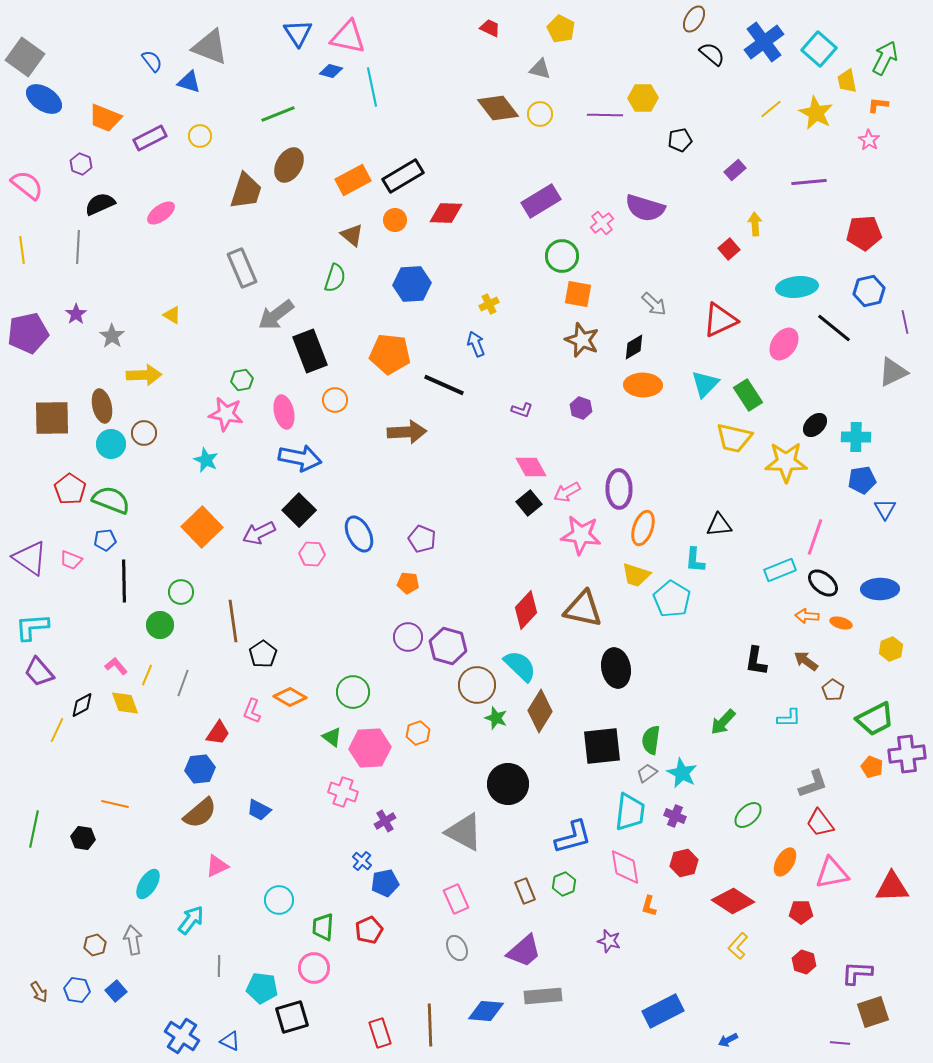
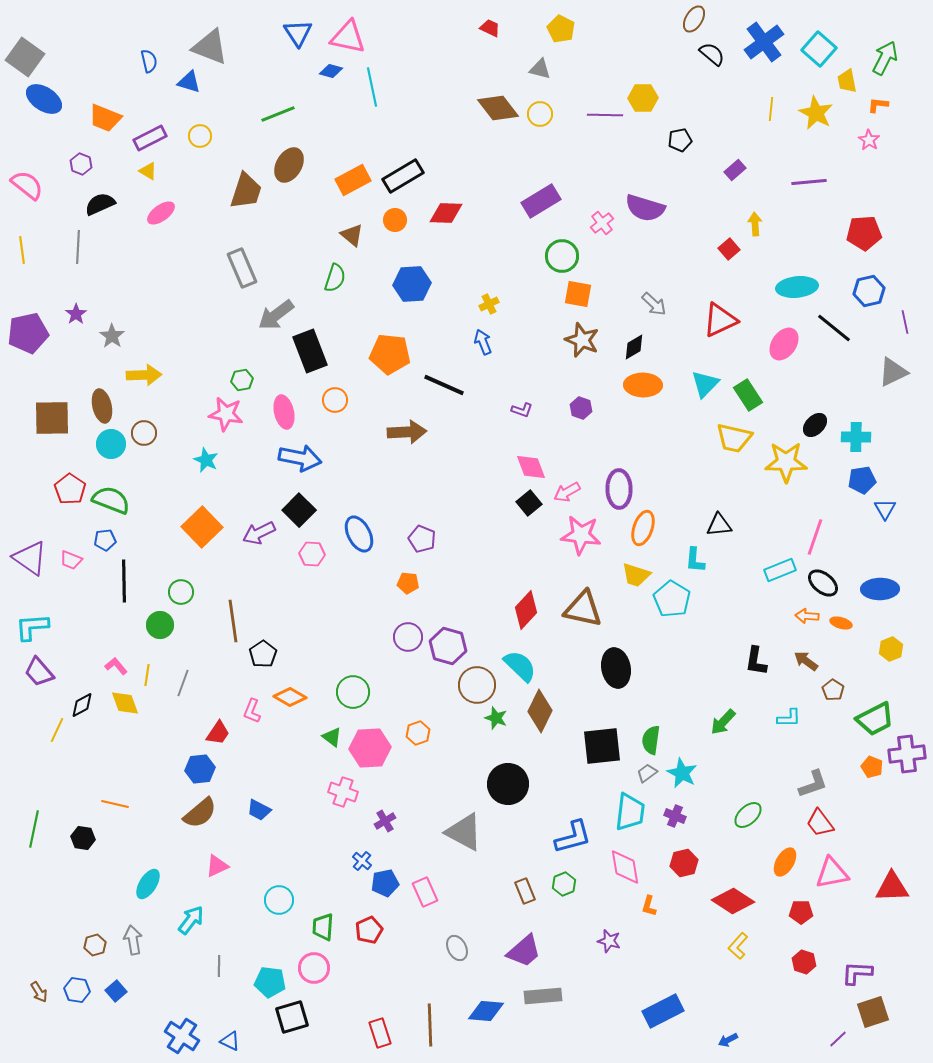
blue semicircle at (152, 61): moved 3 px left; rotated 25 degrees clockwise
yellow line at (771, 109): rotated 45 degrees counterclockwise
yellow triangle at (172, 315): moved 24 px left, 144 px up
blue arrow at (476, 344): moved 7 px right, 2 px up
pink diamond at (531, 467): rotated 8 degrees clockwise
yellow line at (147, 675): rotated 15 degrees counterclockwise
brown diamond at (540, 711): rotated 6 degrees counterclockwise
pink rectangle at (456, 899): moved 31 px left, 7 px up
cyan pentagon at (262, 988): moved 8 px right, 6 px up
purple line at (840, 1043): moved 2 px left, 4 px up; rotated 48 degrees counterclockwise
